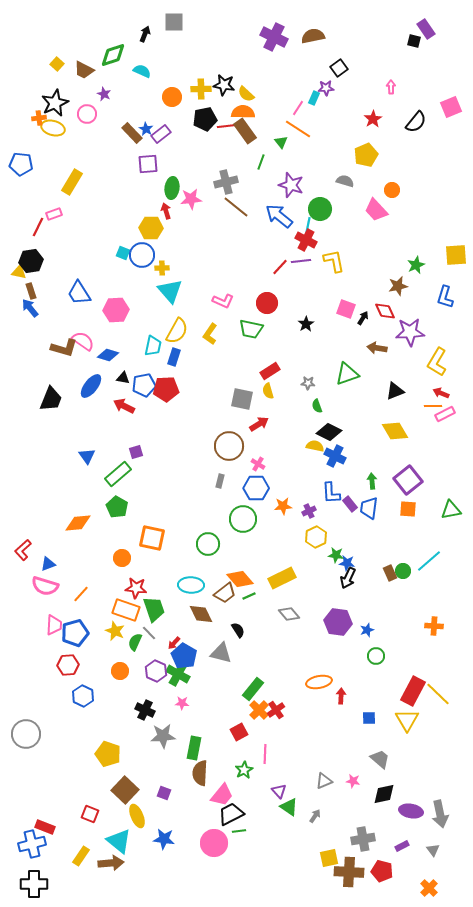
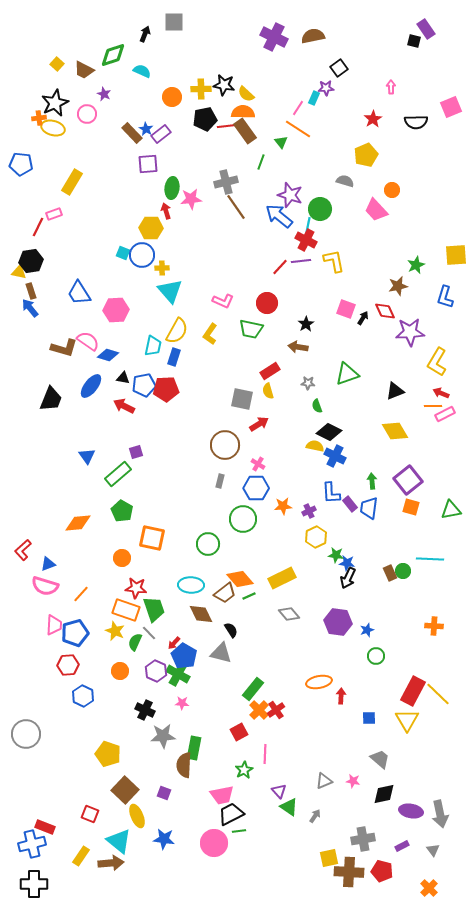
black semicircle at (416, 122): rotated 50 degrees clockwise
purple star at (291, 185): moved 1 px left, 10 px down
brown line at (236, 207): rotated 16 degrees clockwise
pink semicircle at (83, 341): moved 5 px right
brown arrow at (377, 348): moved 79 px left, 1 px up
brown circle at (229, 446): moved 4 px left, 1 px up
green pentagon at (117, 507): moved 5 px right, 4 px down
orange square at (408, 509): moved 3 px right, 2 px up; rotated 12 degrees clockwise
cyan line at (429, 561): moved 1 px right, 2 px up; rotated 44 degrees clockwise
black semicircle at (238, 630): moved 7 px left
brown semicircle at (200, 773): moved 16 px left, 8 px up
pink trapezoid at (222, 795): rotated 40 degrees clockwise
